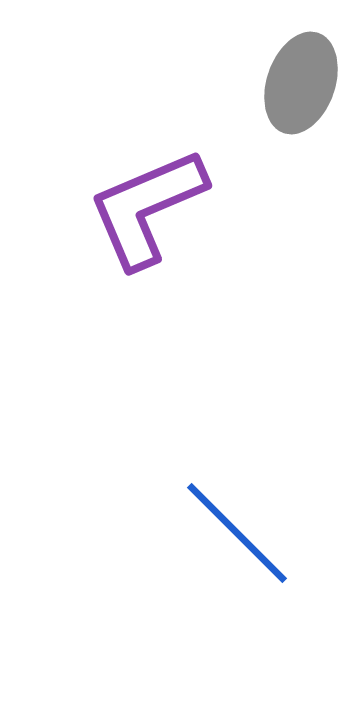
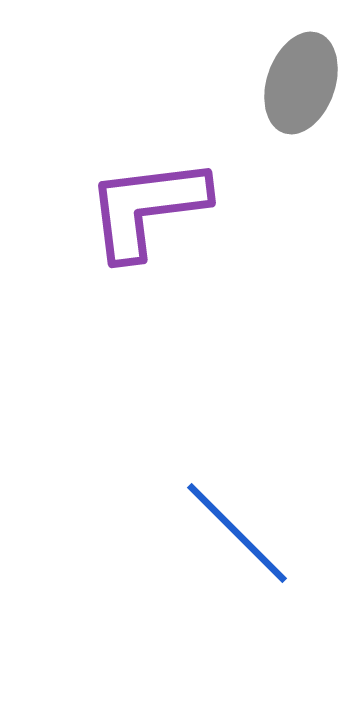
purple L-shape: rotated 16 degrees clockwise
